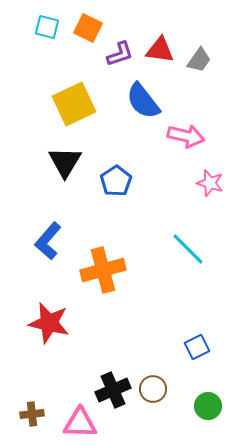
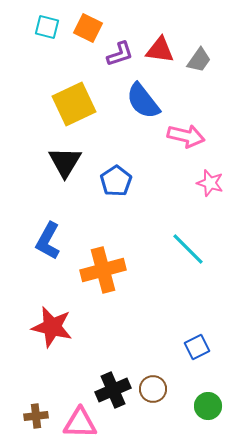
blue L-shape: rotated 12 degrees counterclockwise
red star: moved 3 px right, 4 px down
brown cross: moved 4 px right, 2 px down
